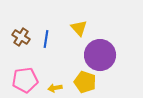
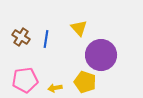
purple circle: moved 1 px right
